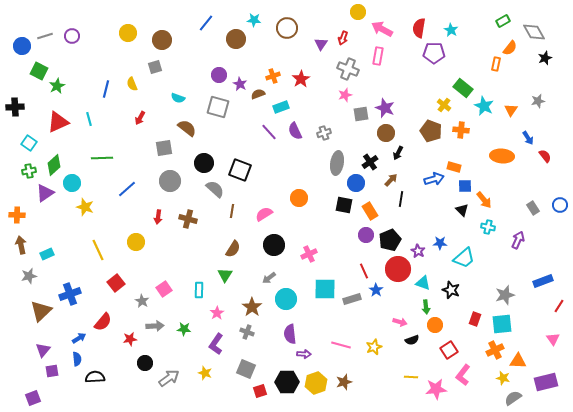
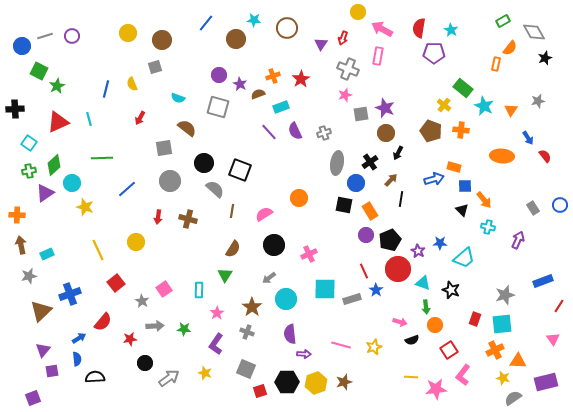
black cross at (15, 107): moved 2 px down
